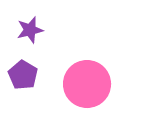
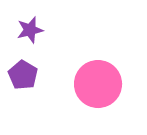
pink circle: moved 11 px right
